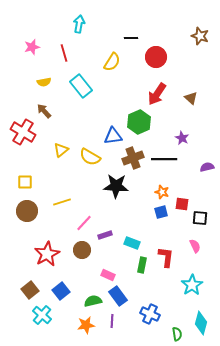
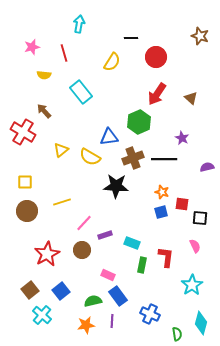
yellow semicircle at (44, 82): moved 7 px up; rotated 16 degrees clockwise
cyan rectangle at (81, 86): moved 6 px down
blue triangle at (113, 136): moved 4 px left, 1 px down
